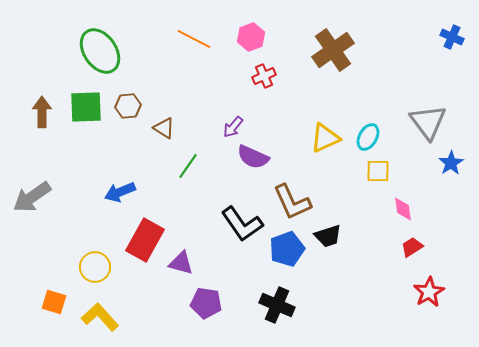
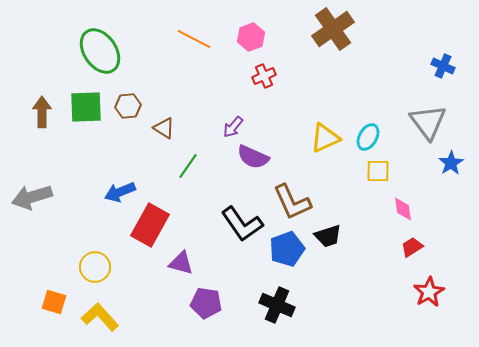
blue cross: moved 9 px left, 29 px down
brown cross: moved 21 px up
gray arrow: rotated 18 degrees clockwise
red rectangle: moved 5 px right, 15 px up
